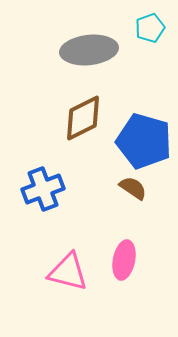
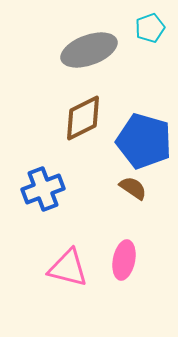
gray ellipse: rotated 14 degrees counterclockwise
pink triangle: moved 4 px up
